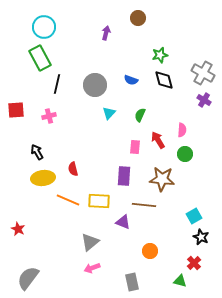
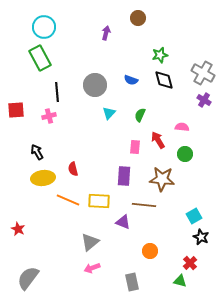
black line: moved 8 px down; rotated 18 degrees counterclockwise
pink semicircle: moved 3 px up; rotated 88 degrees counterclockwise
red cross: moved 4 px left
